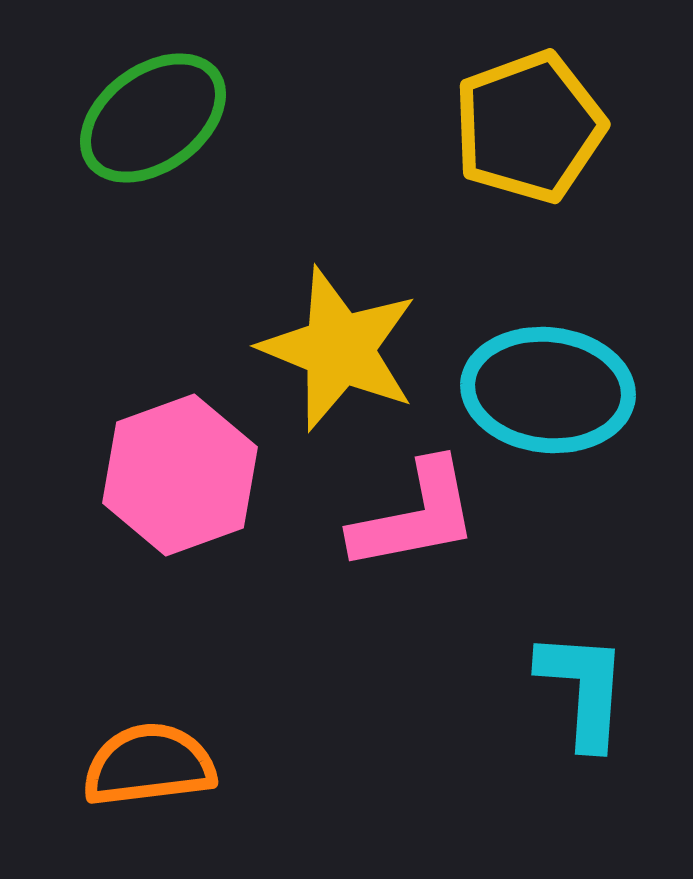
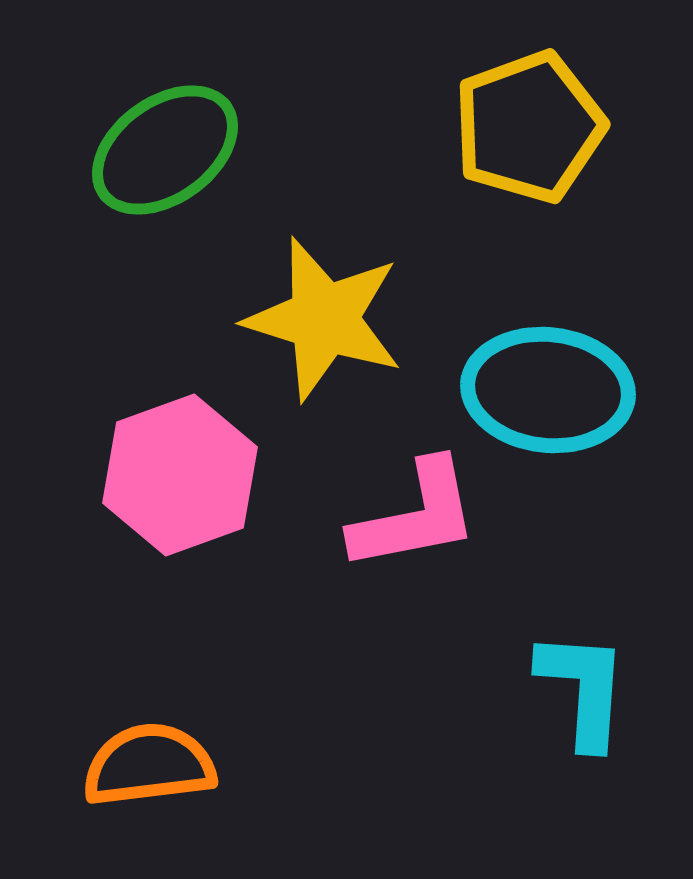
green ellipse: moved 12 px right, 32 px down
yellow star: moved 15 px left, 30 px up; rotated 5 degrees counterclockwise
